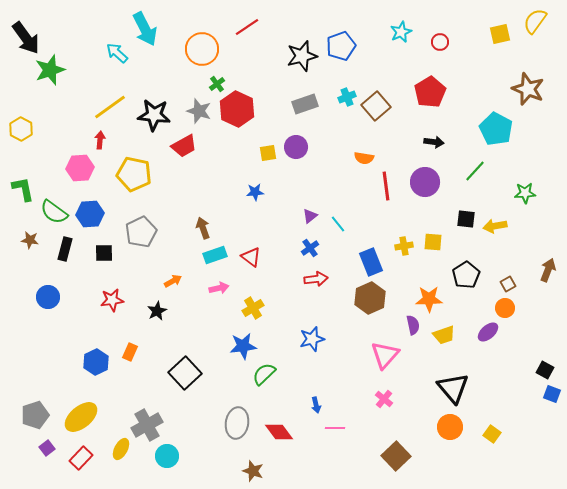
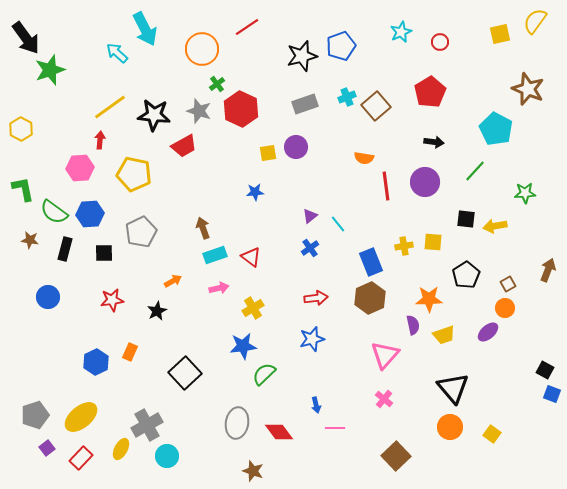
red hexagon at (237, 109): moved 4 px right
red arrow at (316, 279): moved 19 px down
